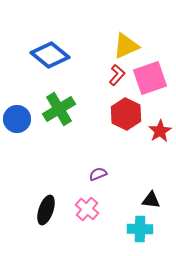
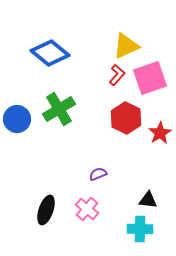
blue diamond: moved 2 px up
red hexagon: moved 4 px down
red star: moved 2 px down
black triangle: moved 3 px left
